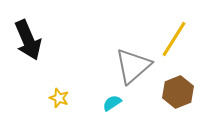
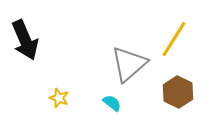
black arrow: moved 3 px left
gray triangle: moved 4 px left, 2 px up
brown hexagon: rotated 12 degrees counterclockwise
cyan semicircle: rotated 72 degrees clockwise
